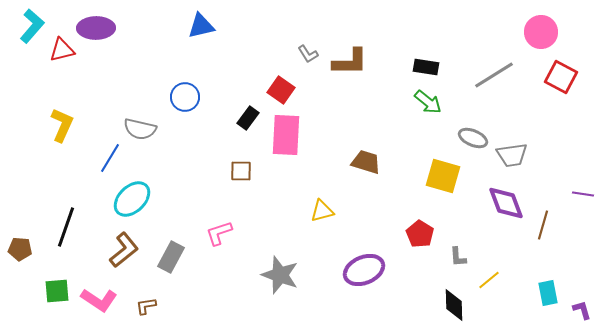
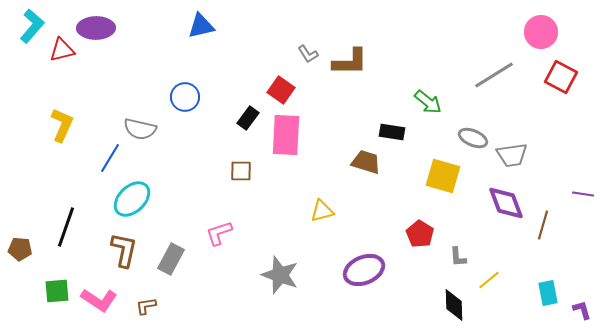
black rectangle at (426, 67): moved 34 px left, 65 px down
brown L-shape at (124, 250): rotated 39 degrees counterclockwise
gray rectangle at (171, 257): moved 2 px down
